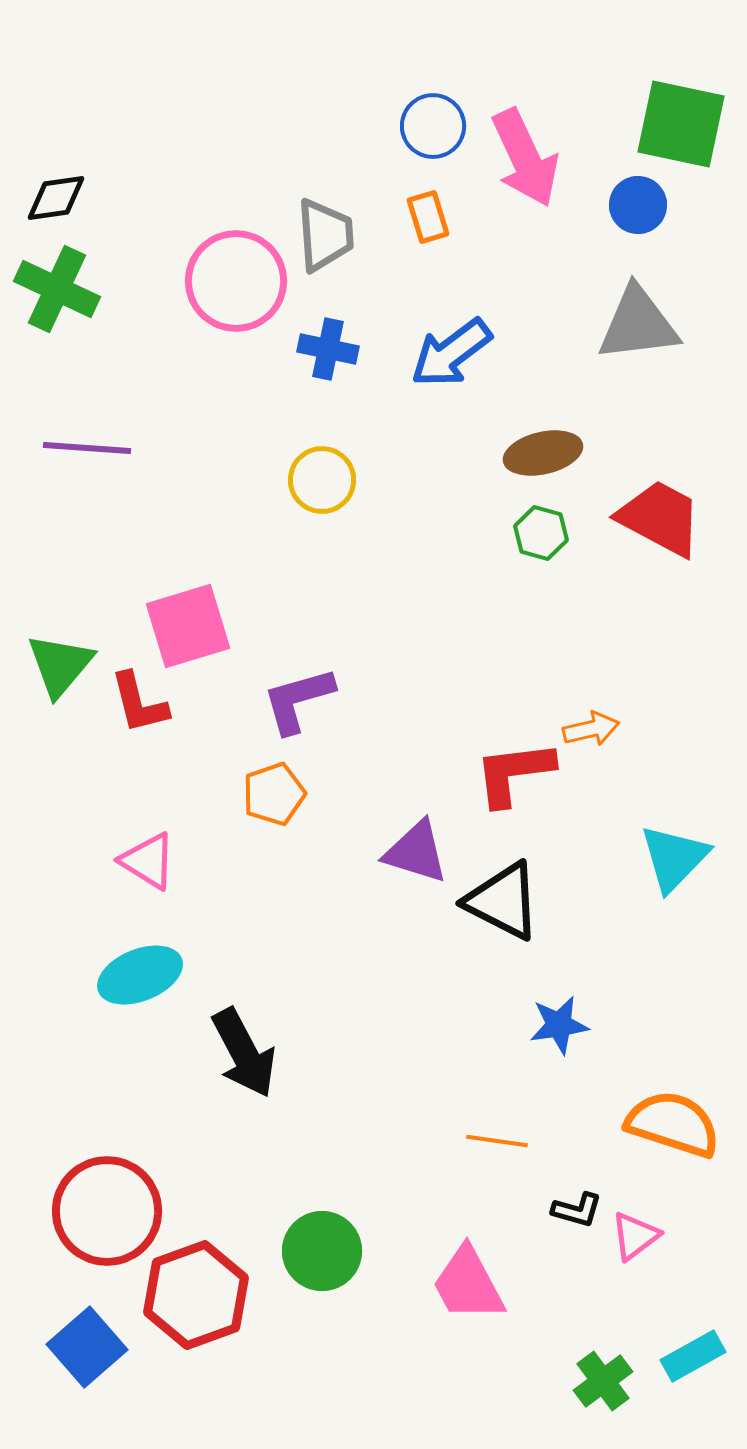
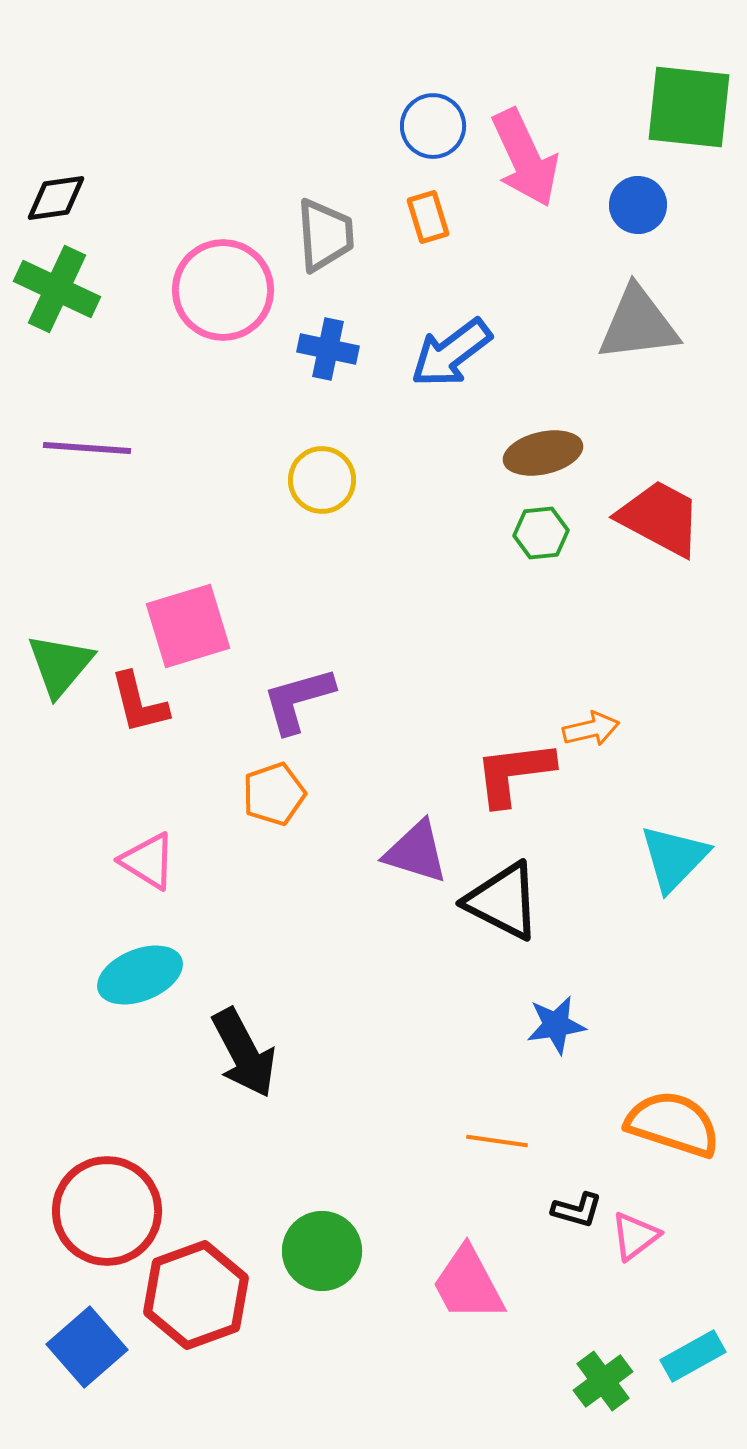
green square at (681, 124): moved 8 px right, 17 px up; rotated 6 degrees counterclockwise
pink circle at (236, 281): moved 13 px left, 9 px down
green hexagon at (541, 533): rotated 22 degrees counterclockwise
blue star at (559, 1025): moved 3 px left
